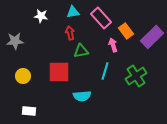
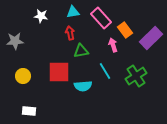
orange rectangle: moved 1 px left, 1 px up
purple rectangle: moved 1 px left, 1 px down
cyan line: rotated 48 degrees counterclockwise
cyan semicircle: moved 1 px right, 10 px up
